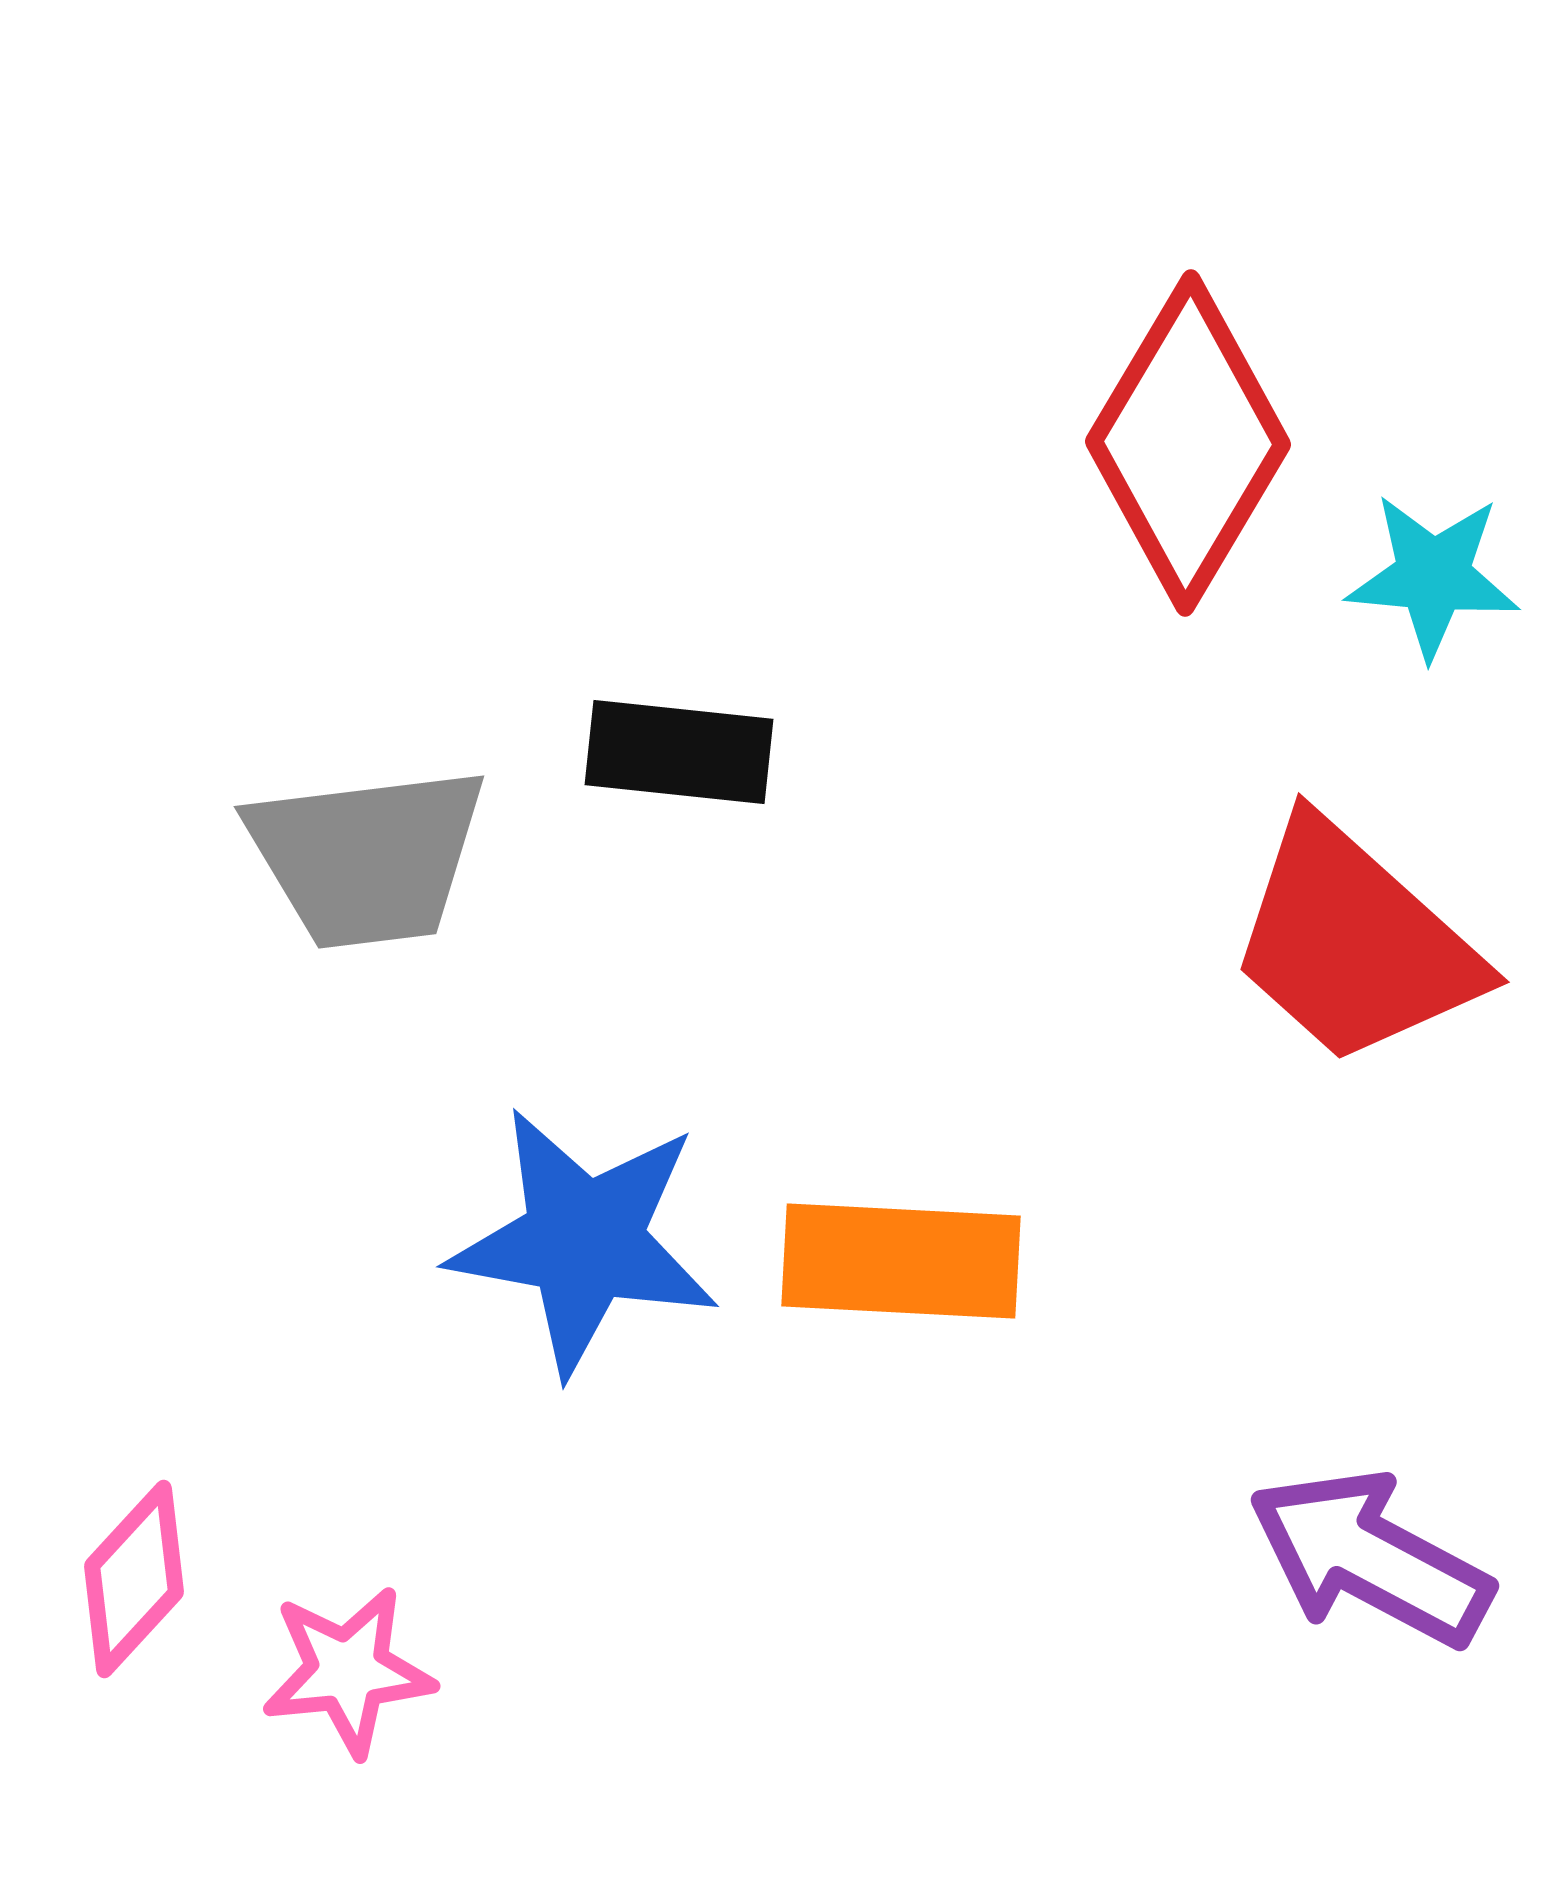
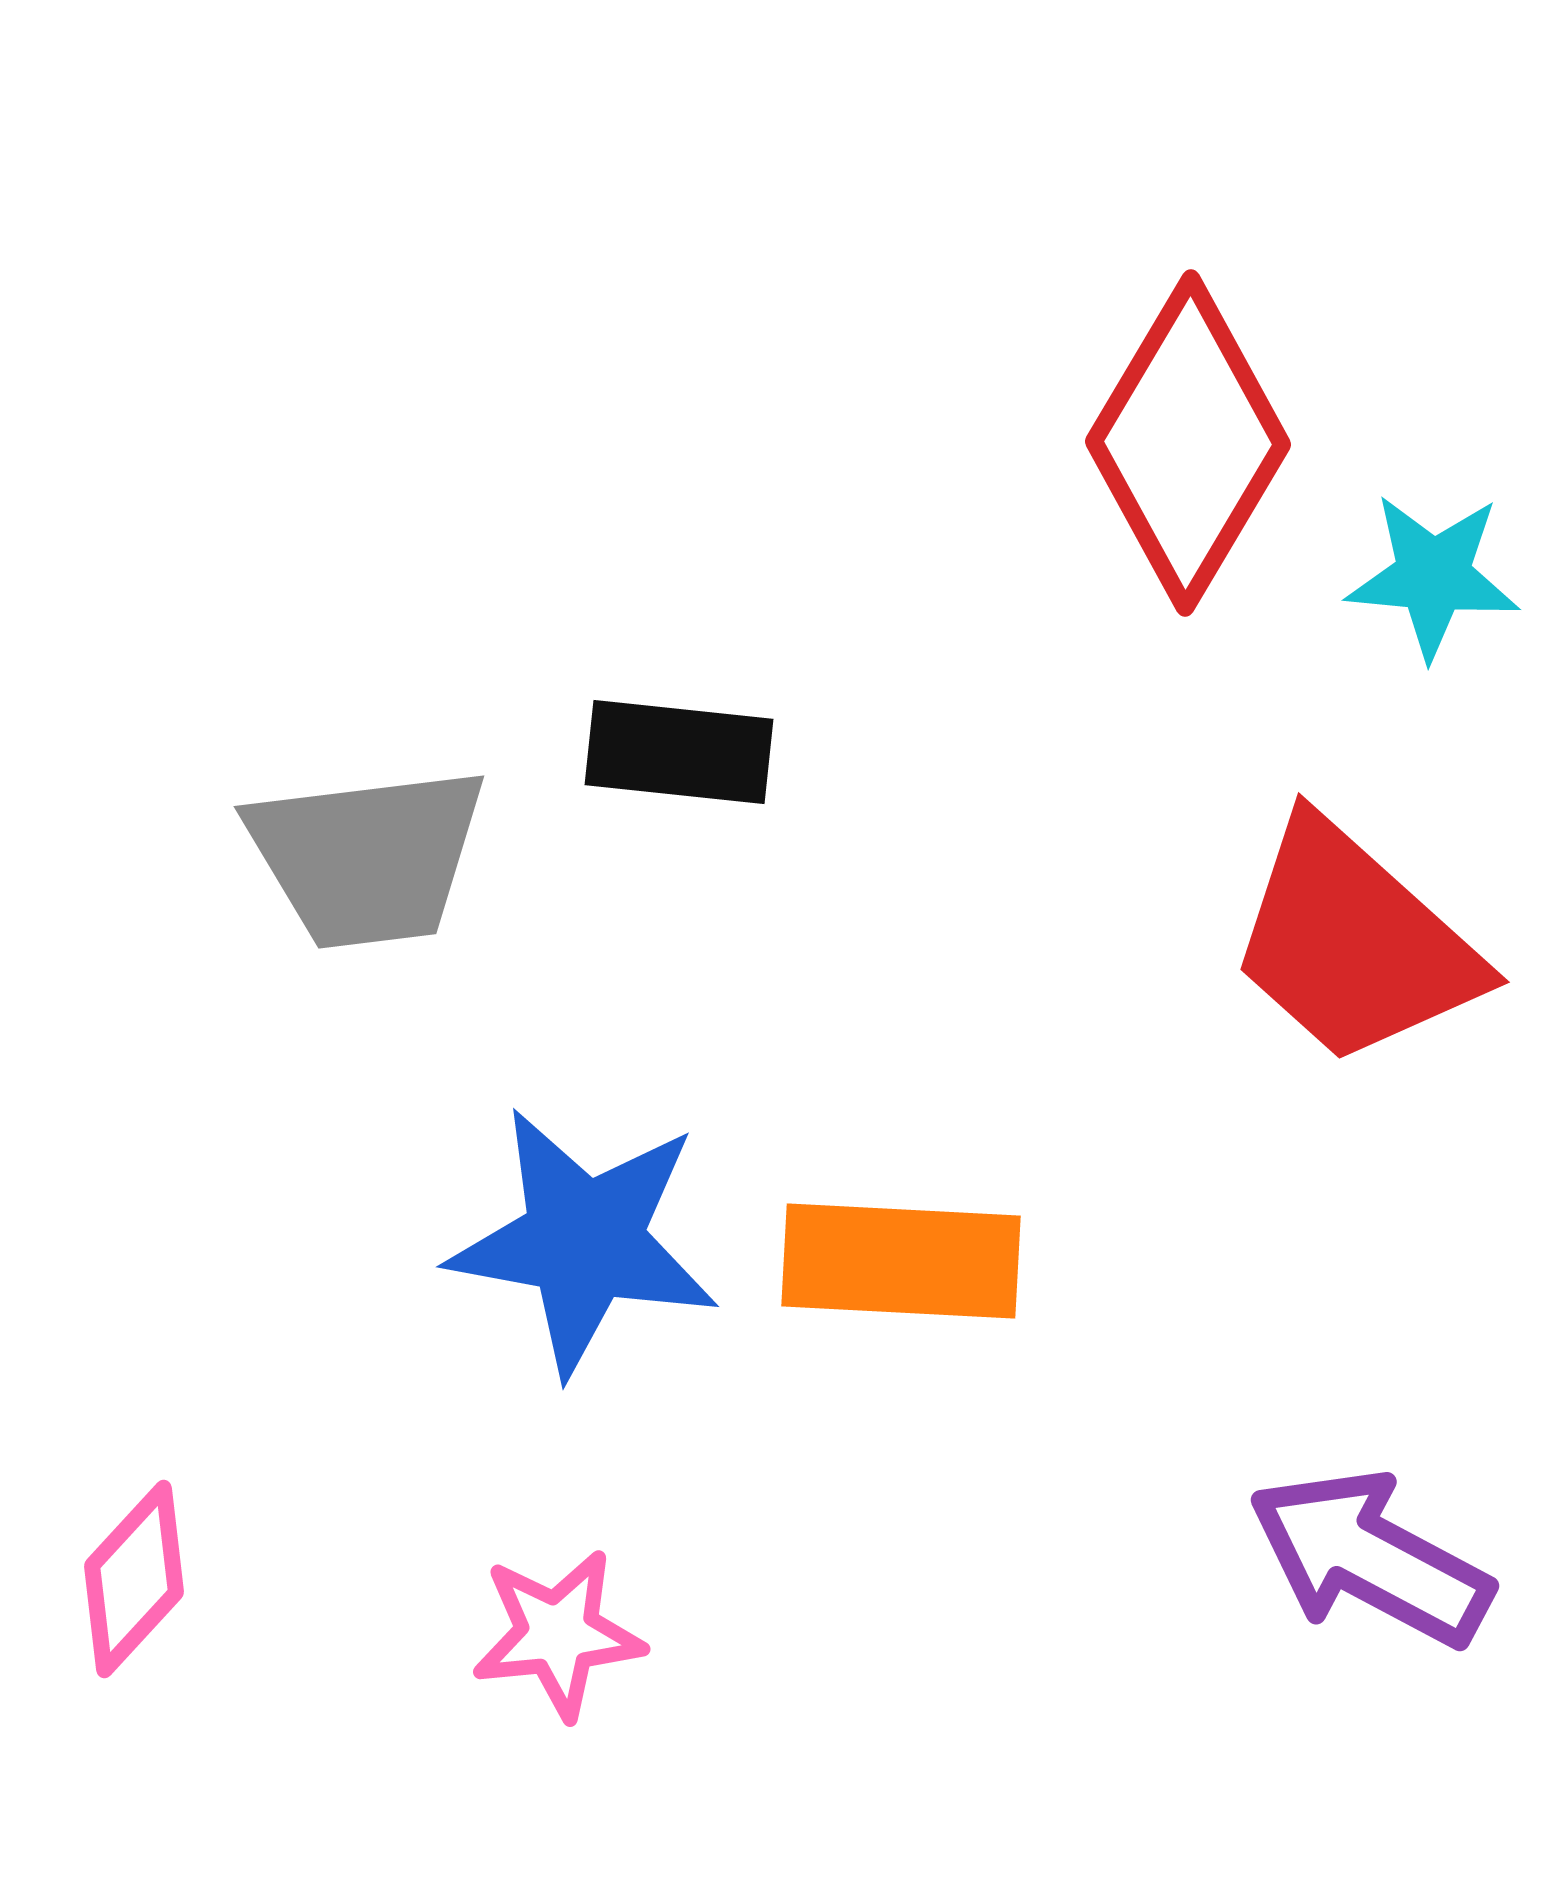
pink star: moved 210 px right, 37 px up
